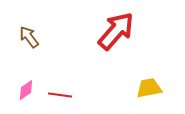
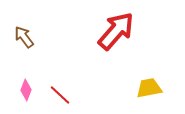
brown arrow: moved 5 px left
pink diamond: rotated 35 degrees counterclockwise
red line: rotated 35 degrees clockwise
